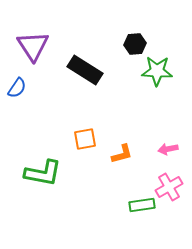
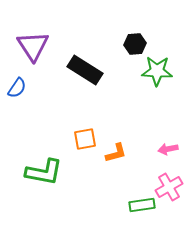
orange L-shape: moved 6 px left, 1 px up
green L-shape: moved 1 px right, 1 px up
